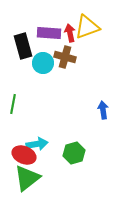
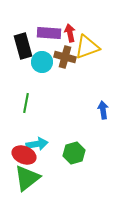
yellow triangle: moved 20 px down
cyan circle: moved 1 px left, 1 px up
green line: moved 13 px right, 1 px up
